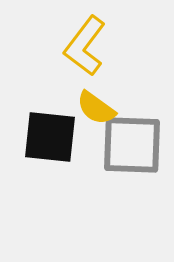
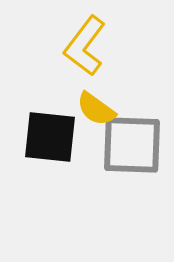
yellow semicircle: moved 1 px down
